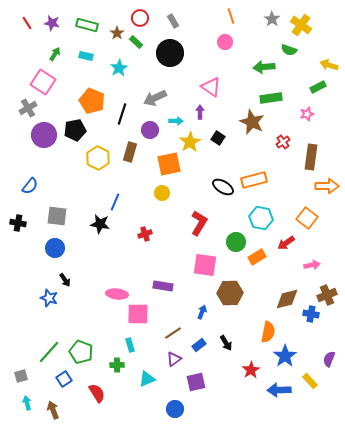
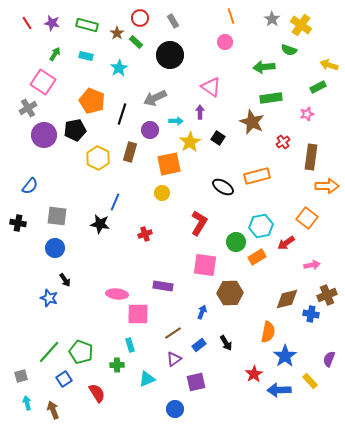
black circle at (170, 53): moved 2 px down
orange rectangle at (254, 180): moved 3 px right, 4 px up
cyan hexagon at (261, 218): moved 8 px down; rotated 20 degrees counterclockwise
red star at (251, 370): moved 3 px right, 4 px down
